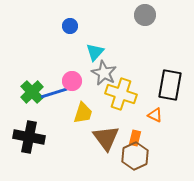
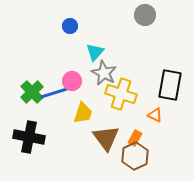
orange rectangle: rotated 14 degrees clockwise
